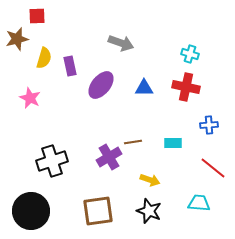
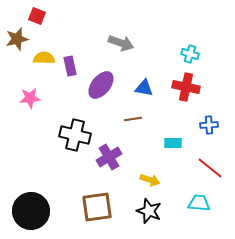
red square: rotated 24 degrees clockwise
yellow semicircle: rotated 105 degrees counterclockwise
blue triangle: rotated 12 degrees clockwise
pink star: rotated 30 degrees counterclockwise
brown line: moved 23 px up
black cross: moved 23 px right, 26 px up; rotated 32 degrees clockwise
red line: moved 3 px left
brown square: moved 1 px left, 4 px up
